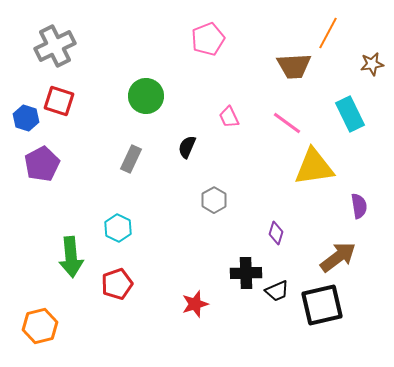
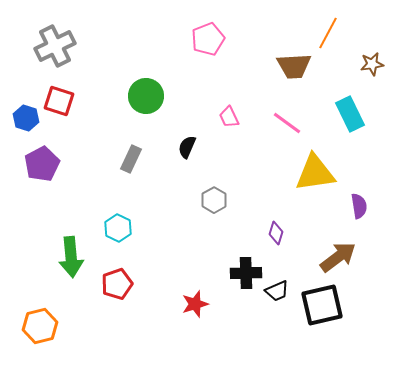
yellow triangle: moved 1 px right, 6 px down
